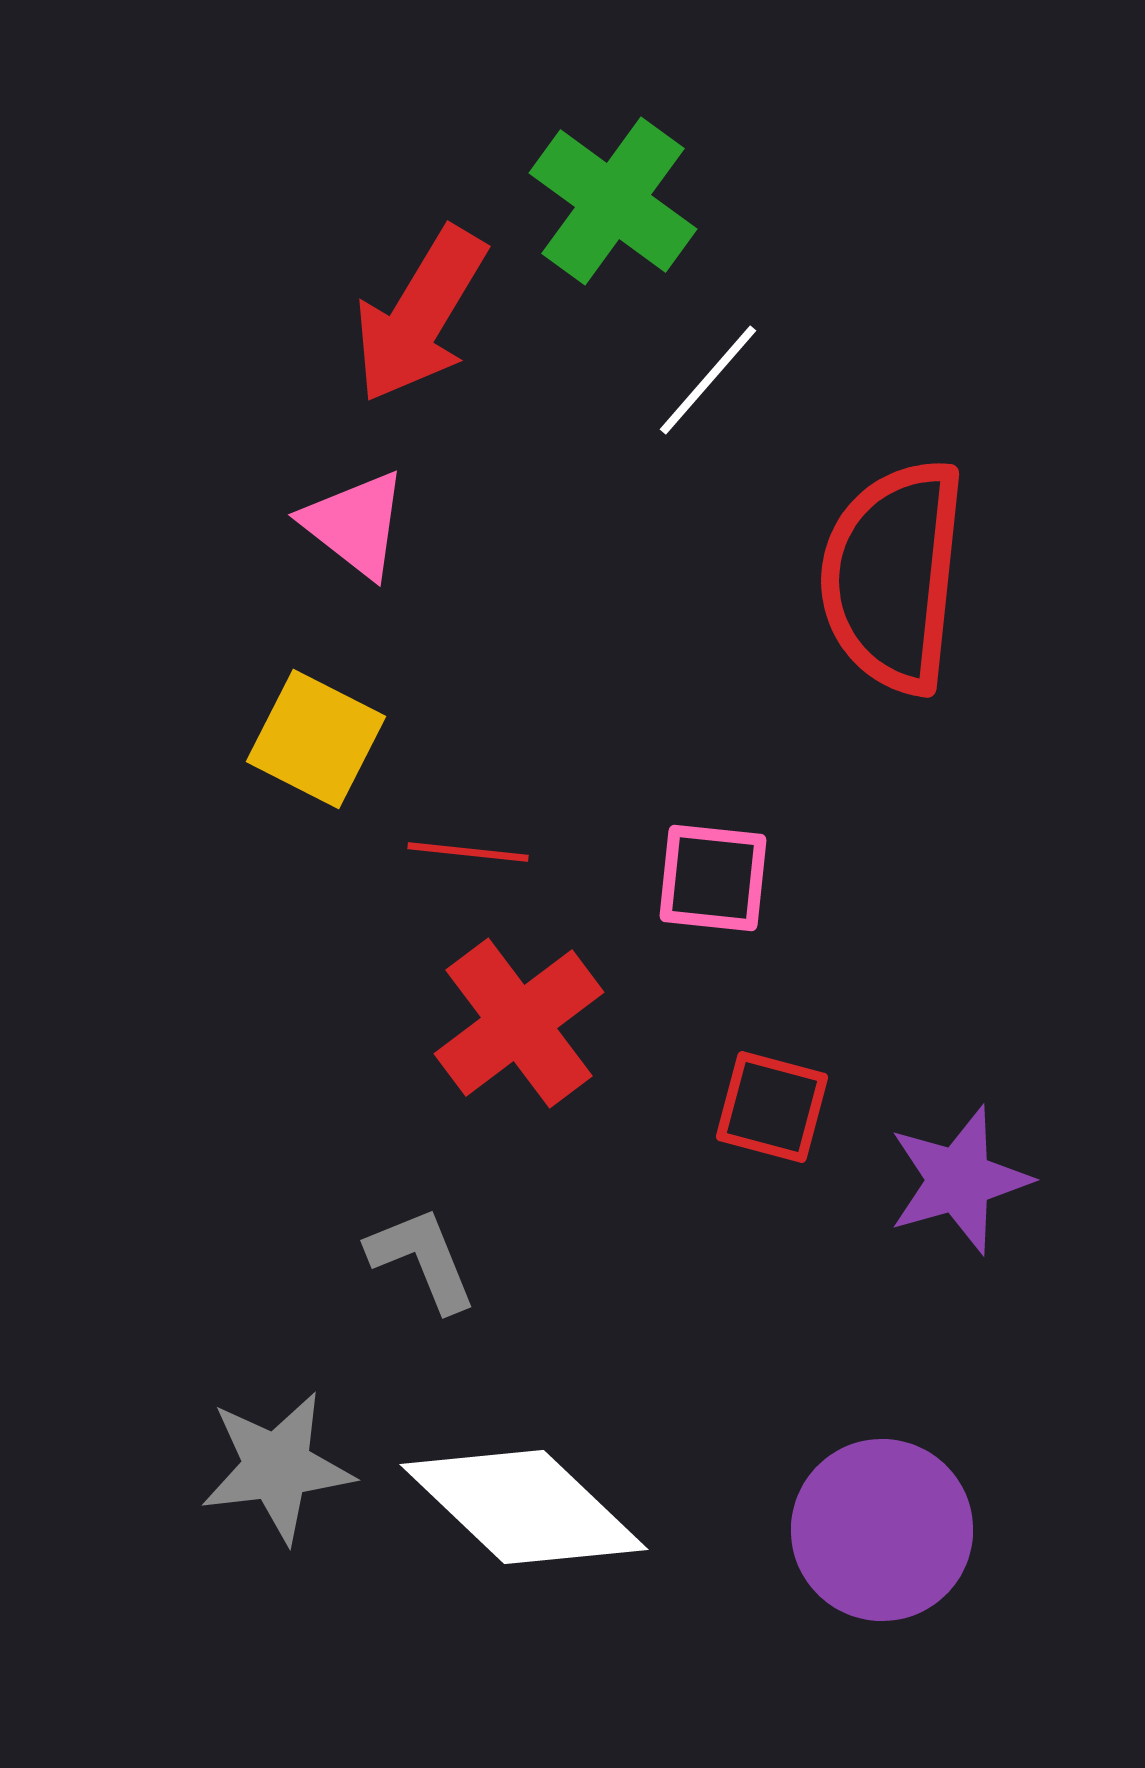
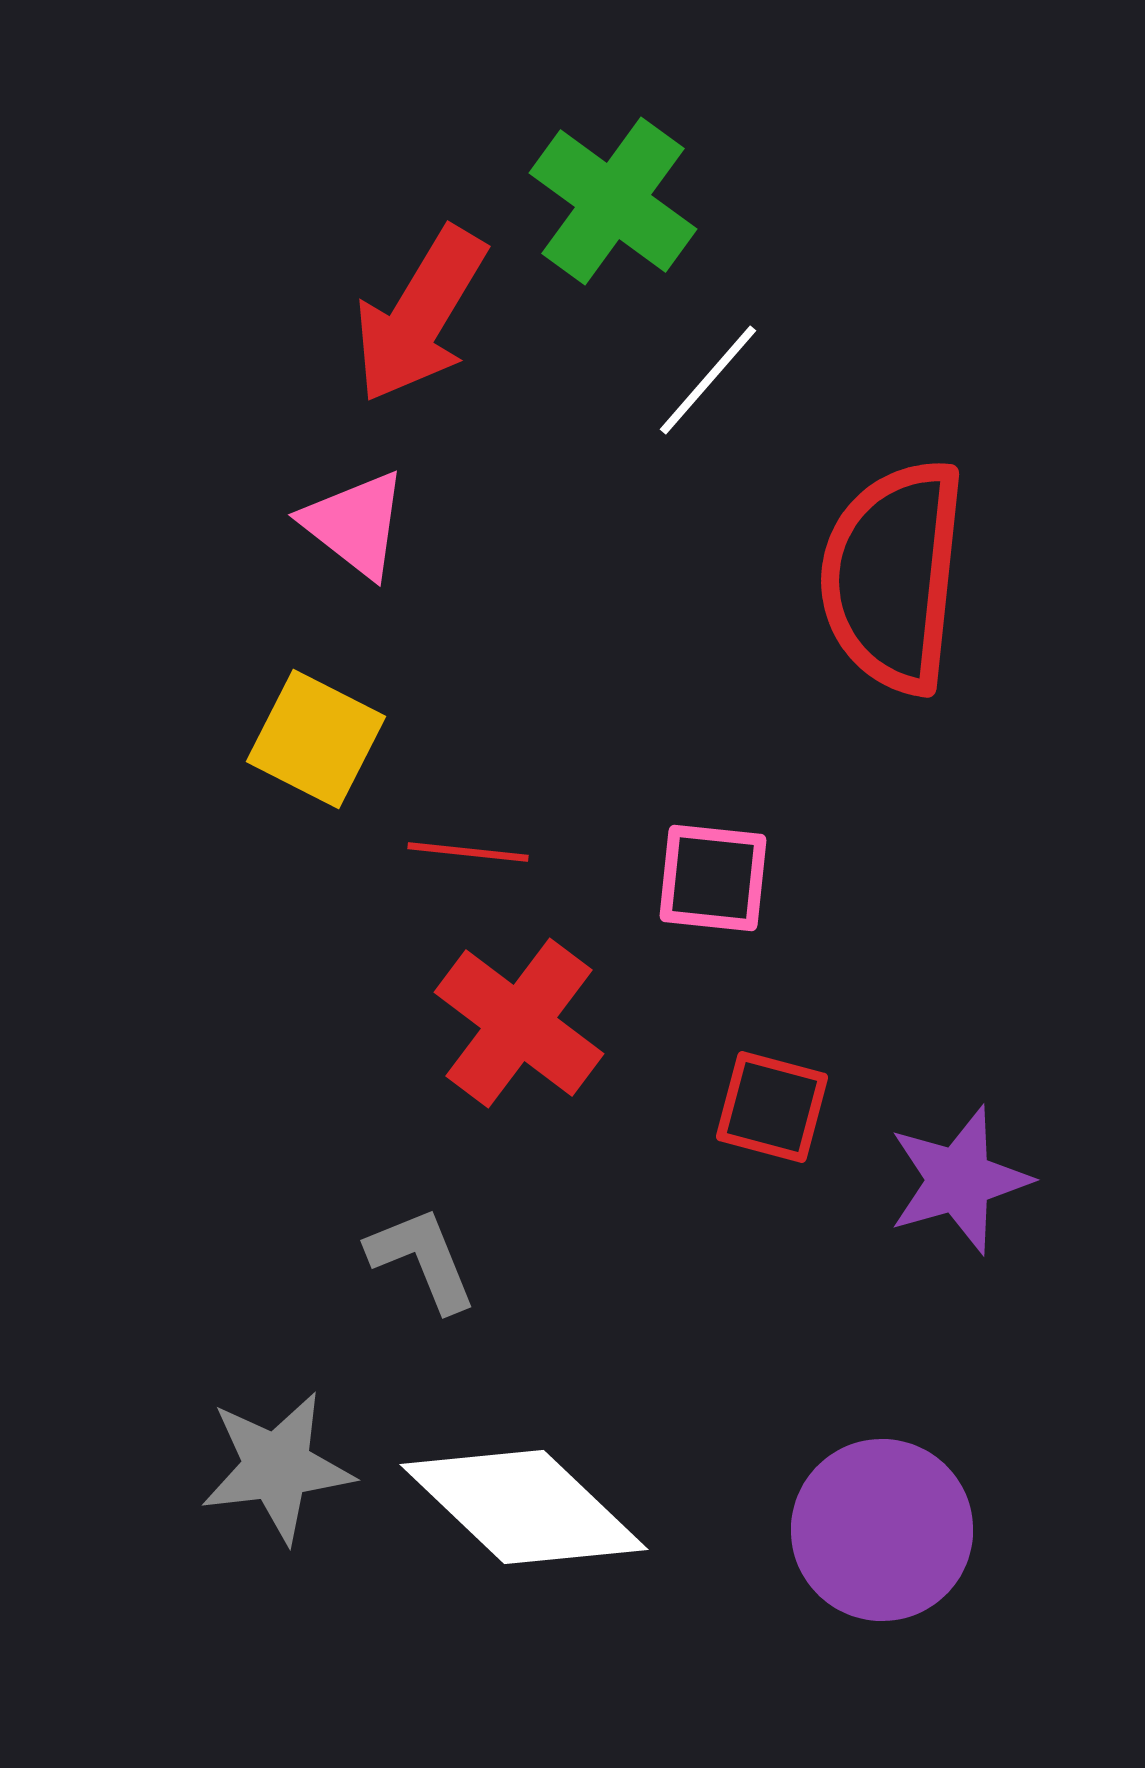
red cross: rotated 16 degrees counterclockwise
